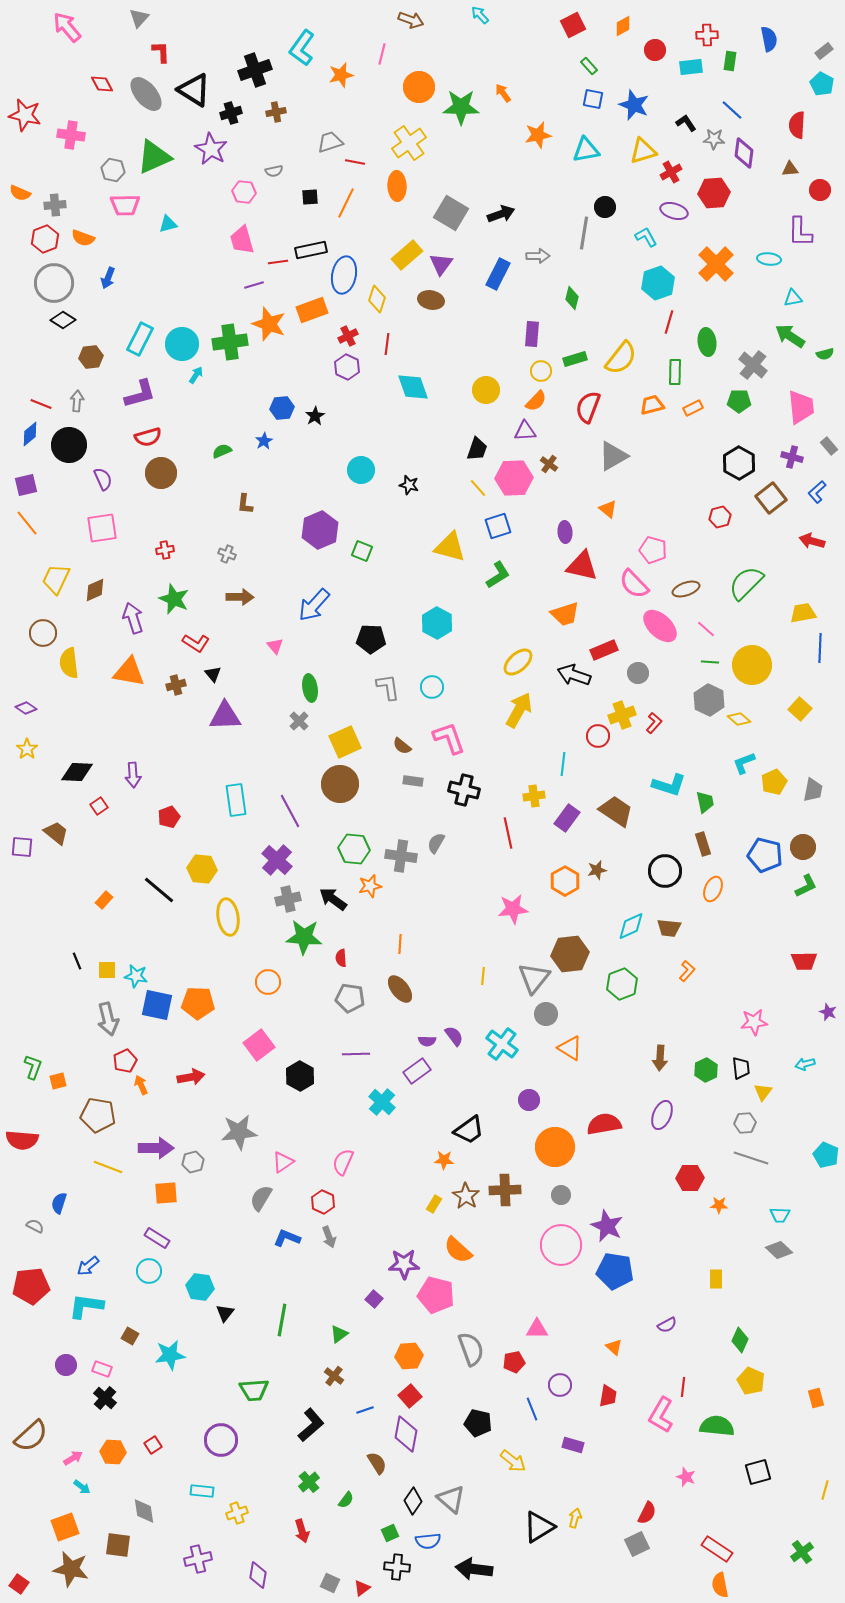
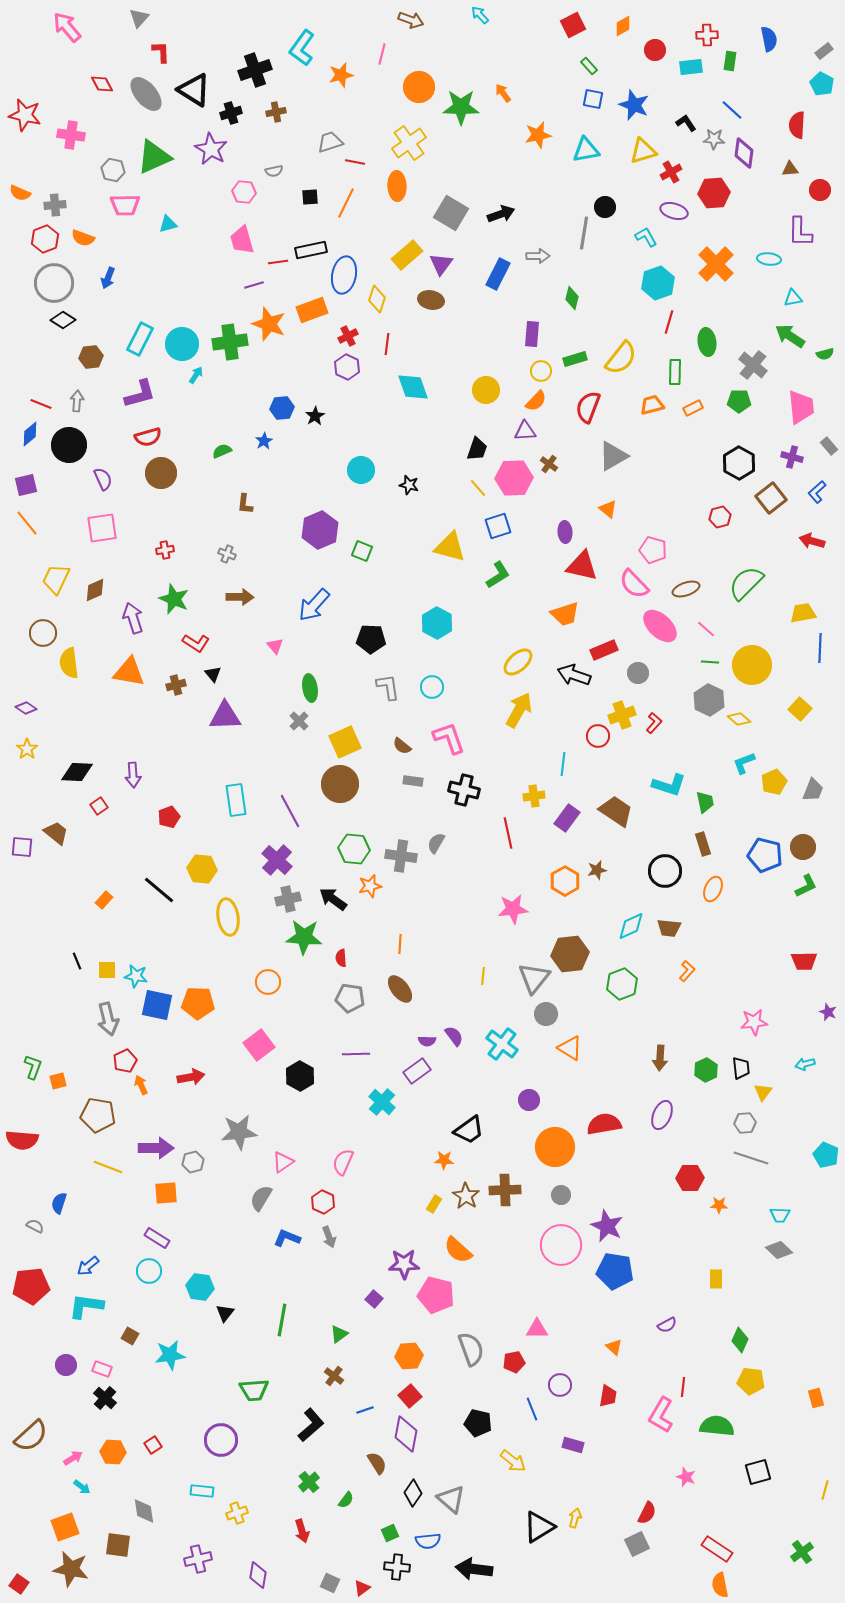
gray trapezoid at (813, 790): rotated 10 degrees clockwise
yellow pentagon at (751, 1381): rotated 16 degrees counterclockwise
black diamond at (413, 1501): moved 8 px up
